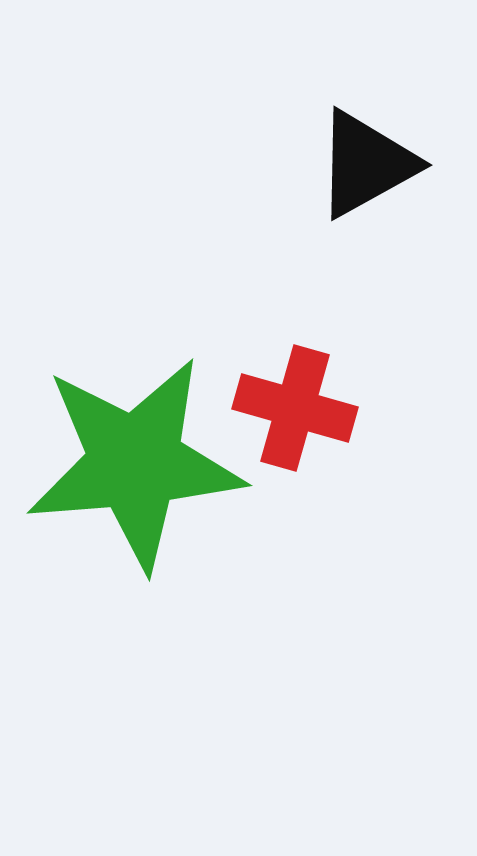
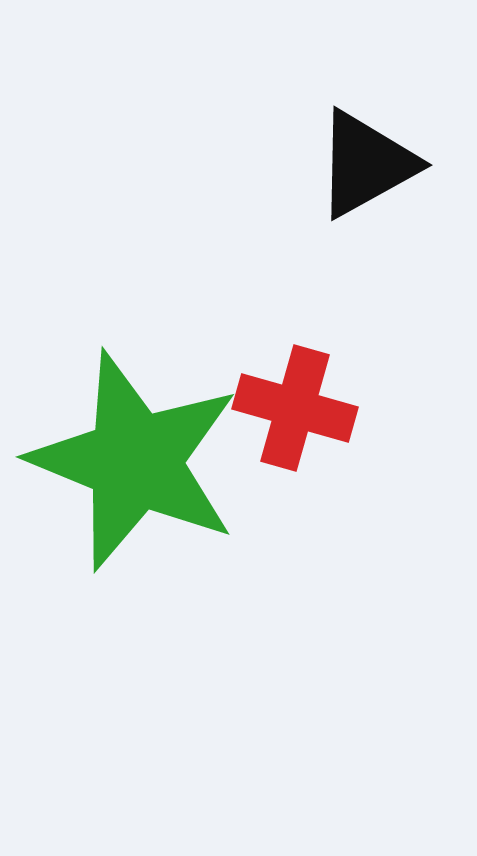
green star: moved 2 px up; rotated 27 degrees clockwise
